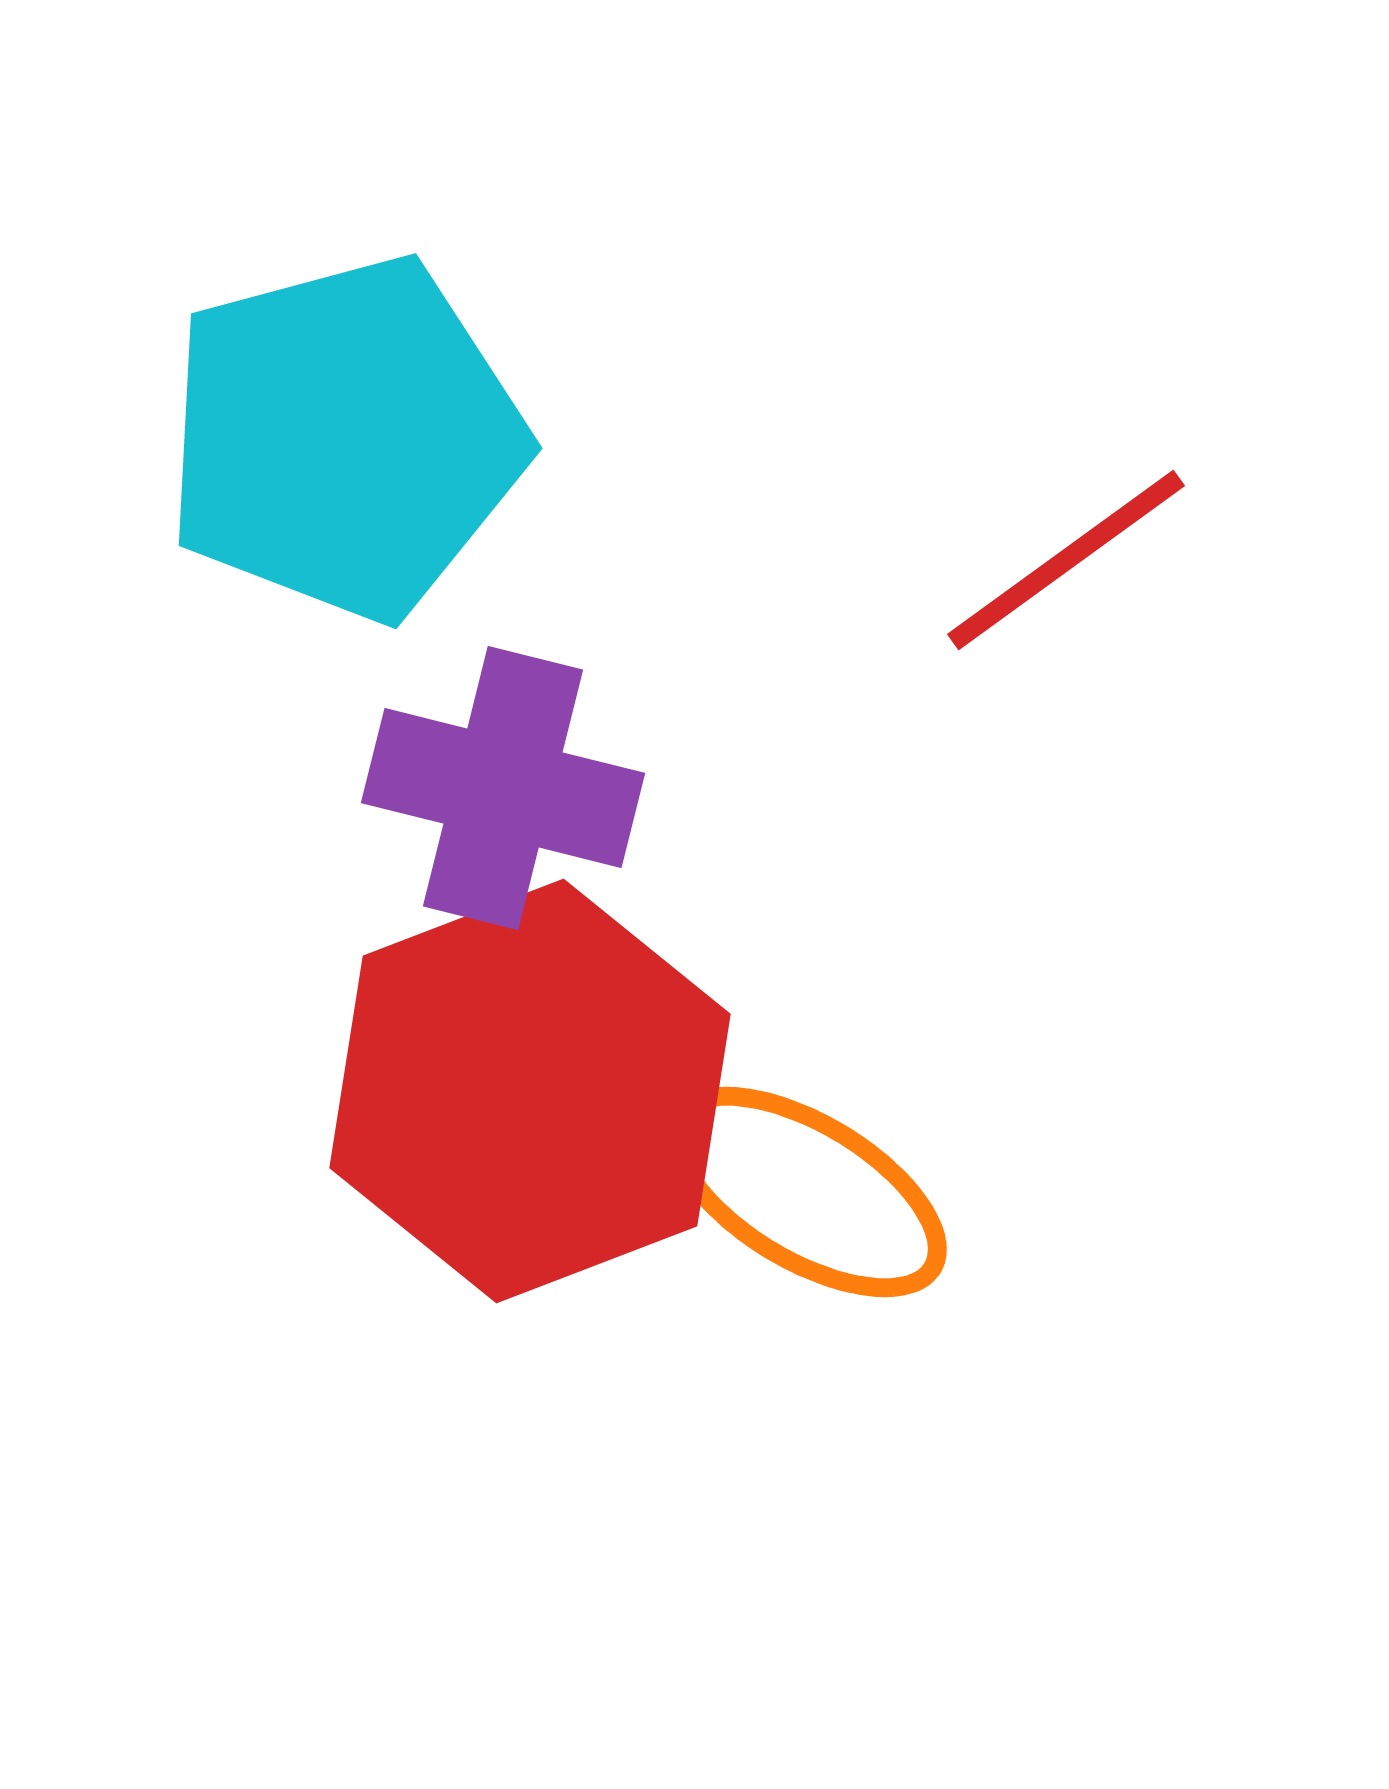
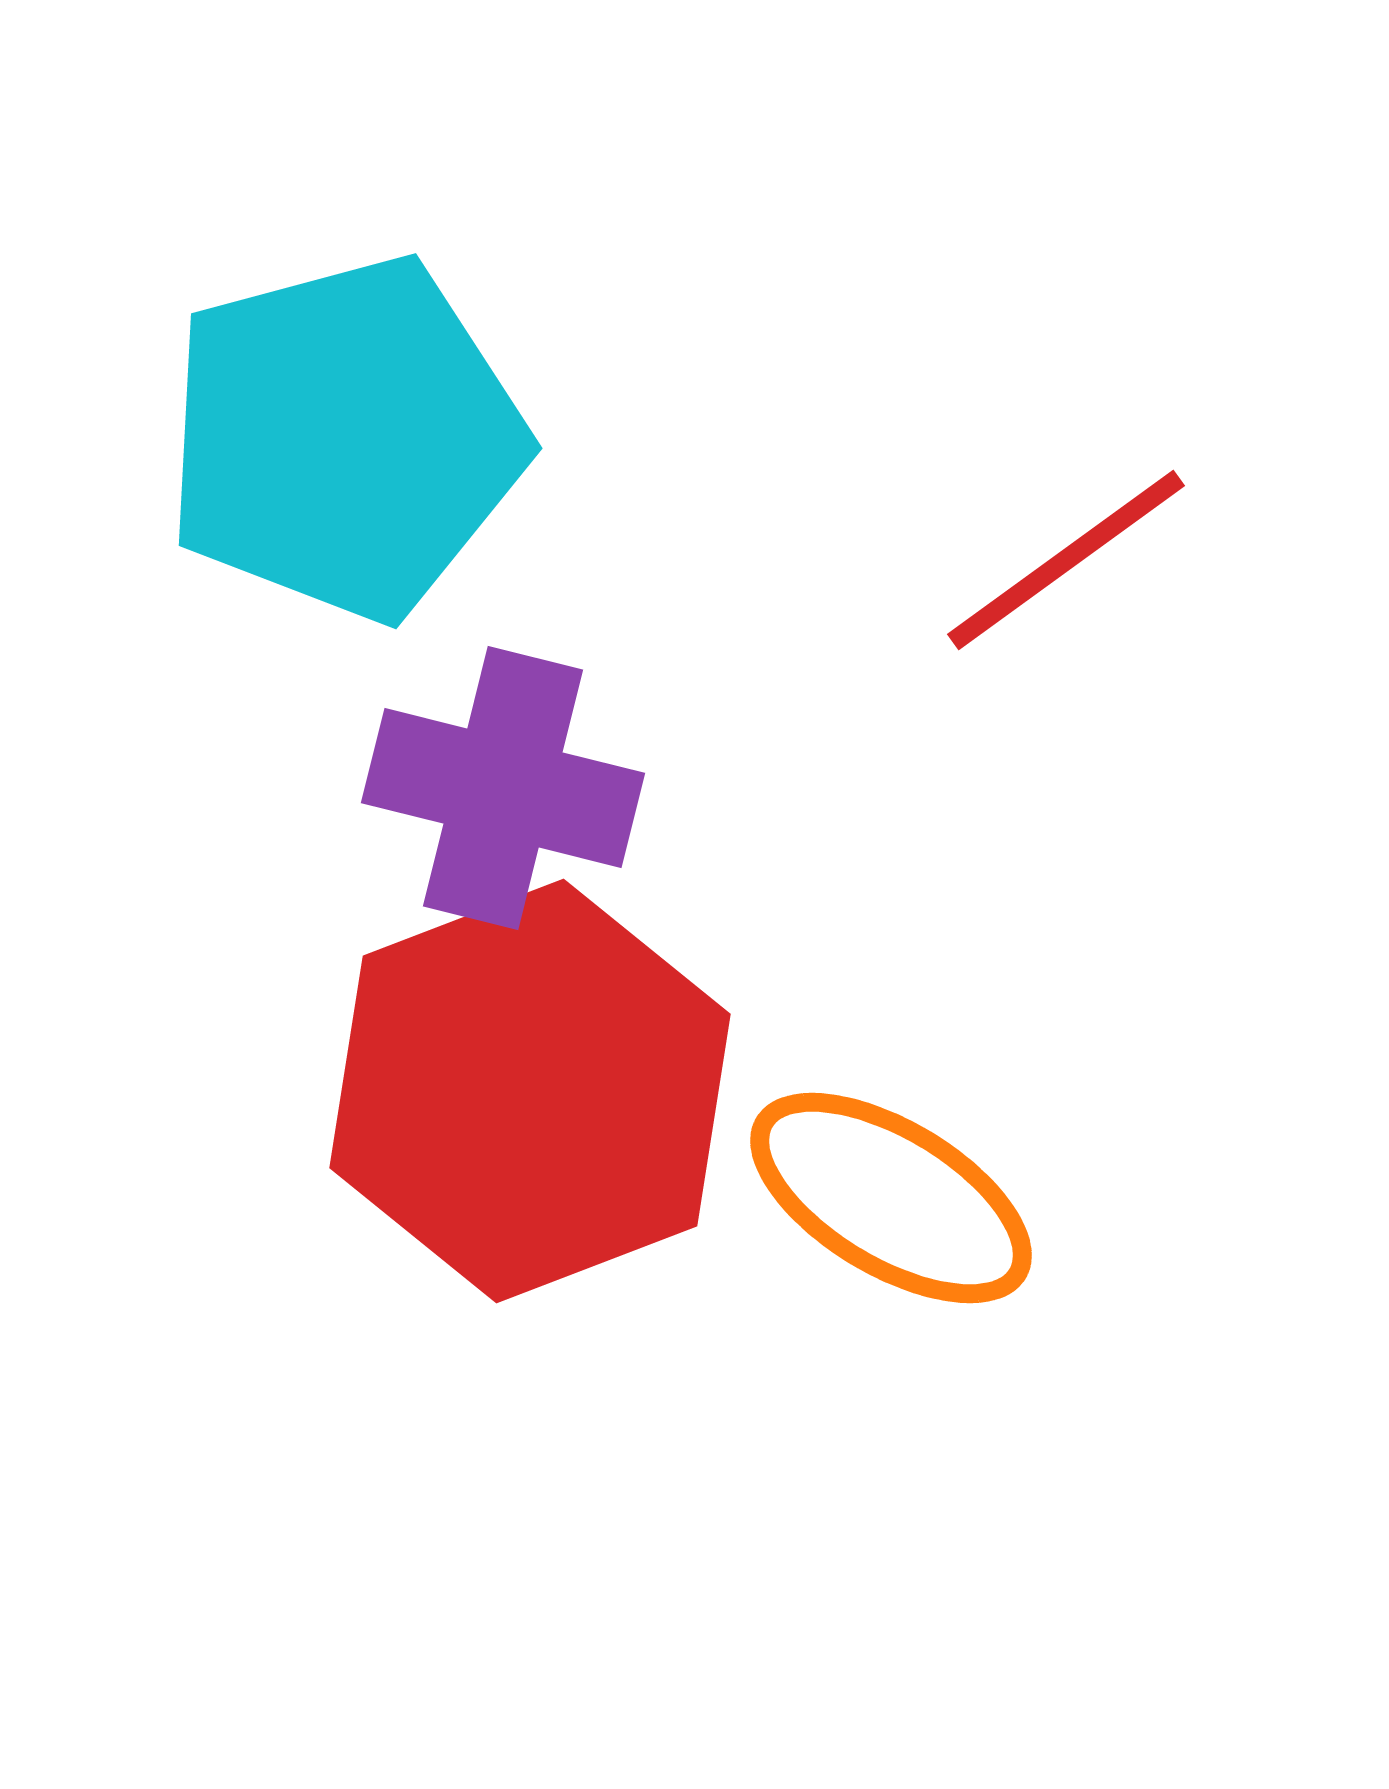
orange ellipse: moved 85 px right, 6 px down
